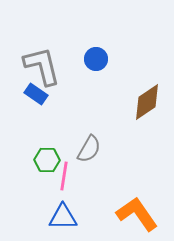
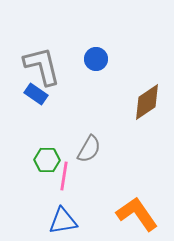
blue triangle: moved 4 px down; rotated 8 degrees counterclockwise
